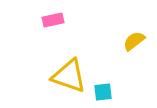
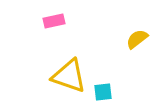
pink rectangle: moved 1 px right, 1 px down
yellow semicircle: moved 3 px right, 2 px up
